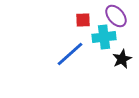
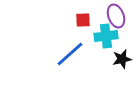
purple ellipse: rotated 20 degrees clockwise
cyan cross: moved 2 px right, 1 px up
black star: rotated 12 degrees clockwise
